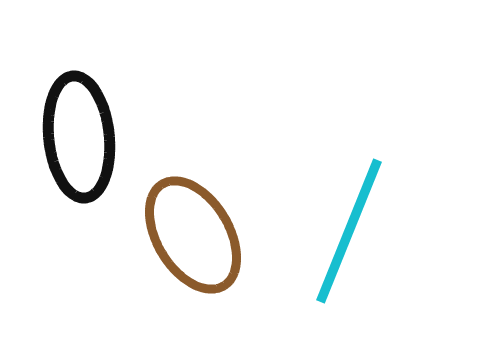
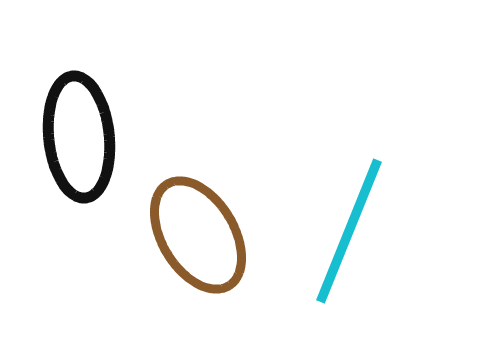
brown ellipse: moved 5 px right
